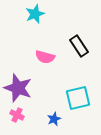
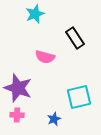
black rectangle: moved 4 px left, 8 px up
cyan square: moved 1 px right, 1 px up
pink cross: rotated 24 degrees counterclockwise
